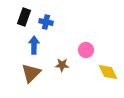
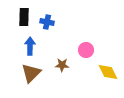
black rectangle: rotated 18 degrees counterclockwise
blue cross: moved 1 px right
blue arrow: moved 4 px left, 1 px down
